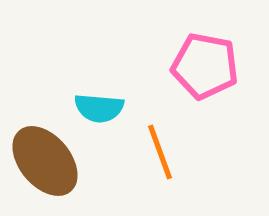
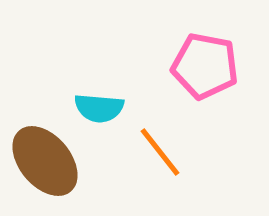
orange line: rotated 18 degrees counterclockwise
